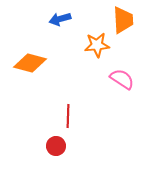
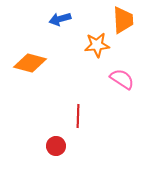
red line: moved 10 px right
